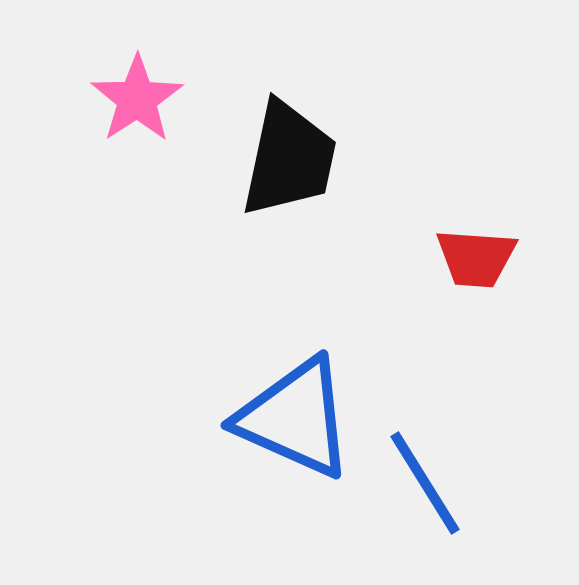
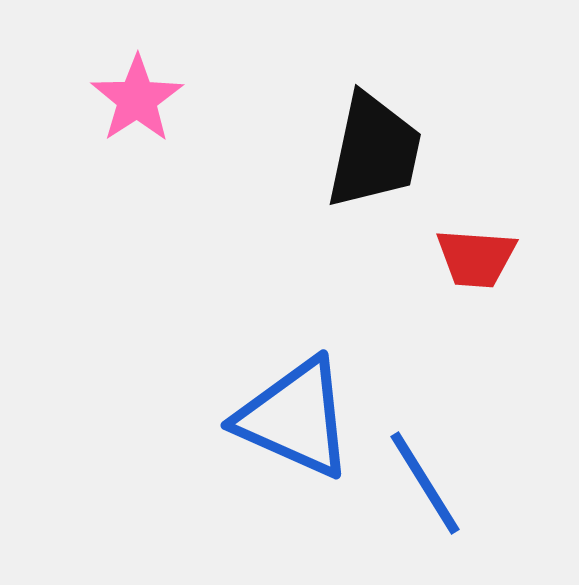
black trapezoid: moved 85 px right, 8 px up
